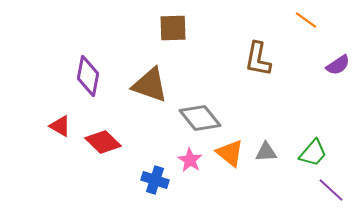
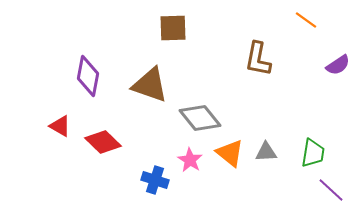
green trapezoid: rotated 32 degrees counterclockwise
